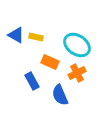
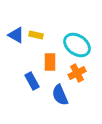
yellow rectangle: moved 2 px up
orange rectangle: rotated 66 degrees clockwise
